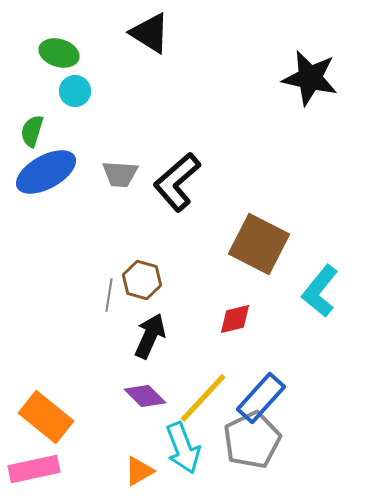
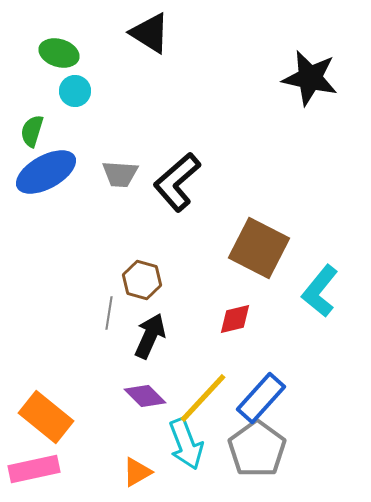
brown square: moved 4 px down
gray line: moved 18 px down
gray pentagon: moved 5 px right, 9 px down; rotated 10 degrees counterclockwise
cyan arrow: moved 3 px right, 4 px up
orange triangle: moved 2 px left, 1 px down
